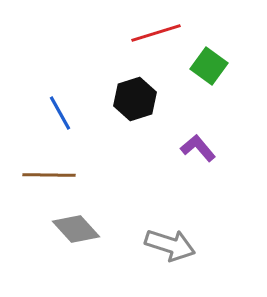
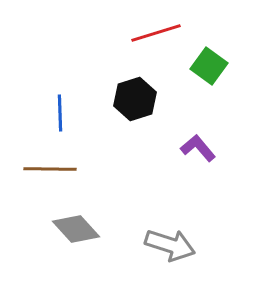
blue line: rotated 27 degrees clockwise
brown line: moved 1 px right, 6 px up
